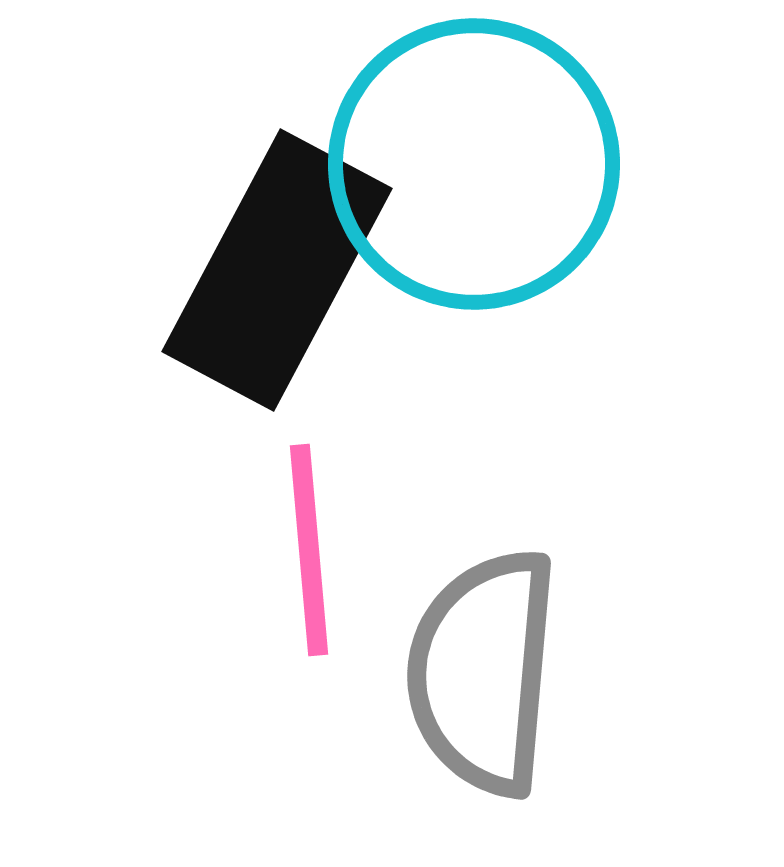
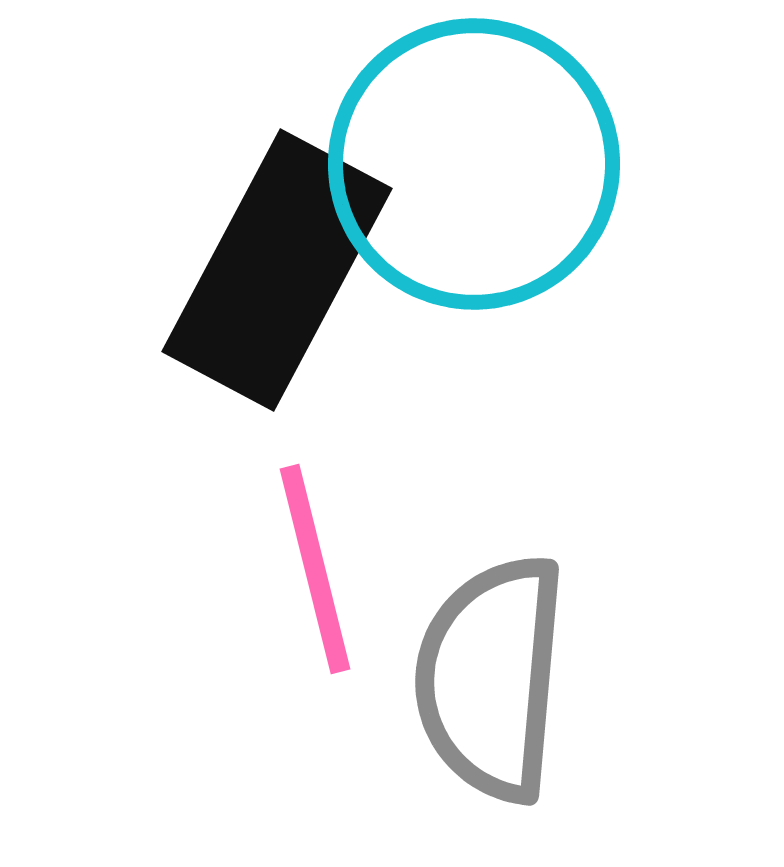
pink line: moved 6 px right, 19 px down; rotated 9 degrees counterclockwise
gray semicircle: moved 8 px right, 6 px down
